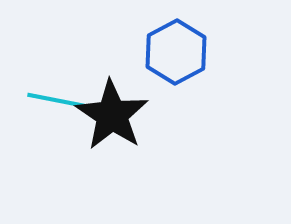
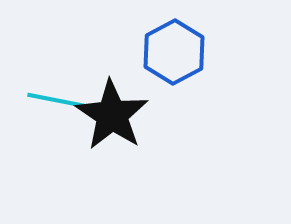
blue hexagon: moved 2 px left
